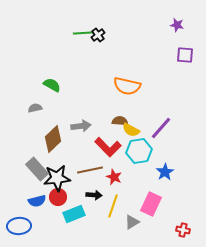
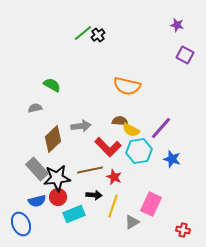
green line: rotated 36 degrees counterclockwise
purple square: rotated 24 degrees clockwise
blue star: moved 7 px right, 13 px up; rotated 24 degrees counterclockwise
blue ellipse: moved 2 px right, 2 px up; rotated 70 degrees clockwise
